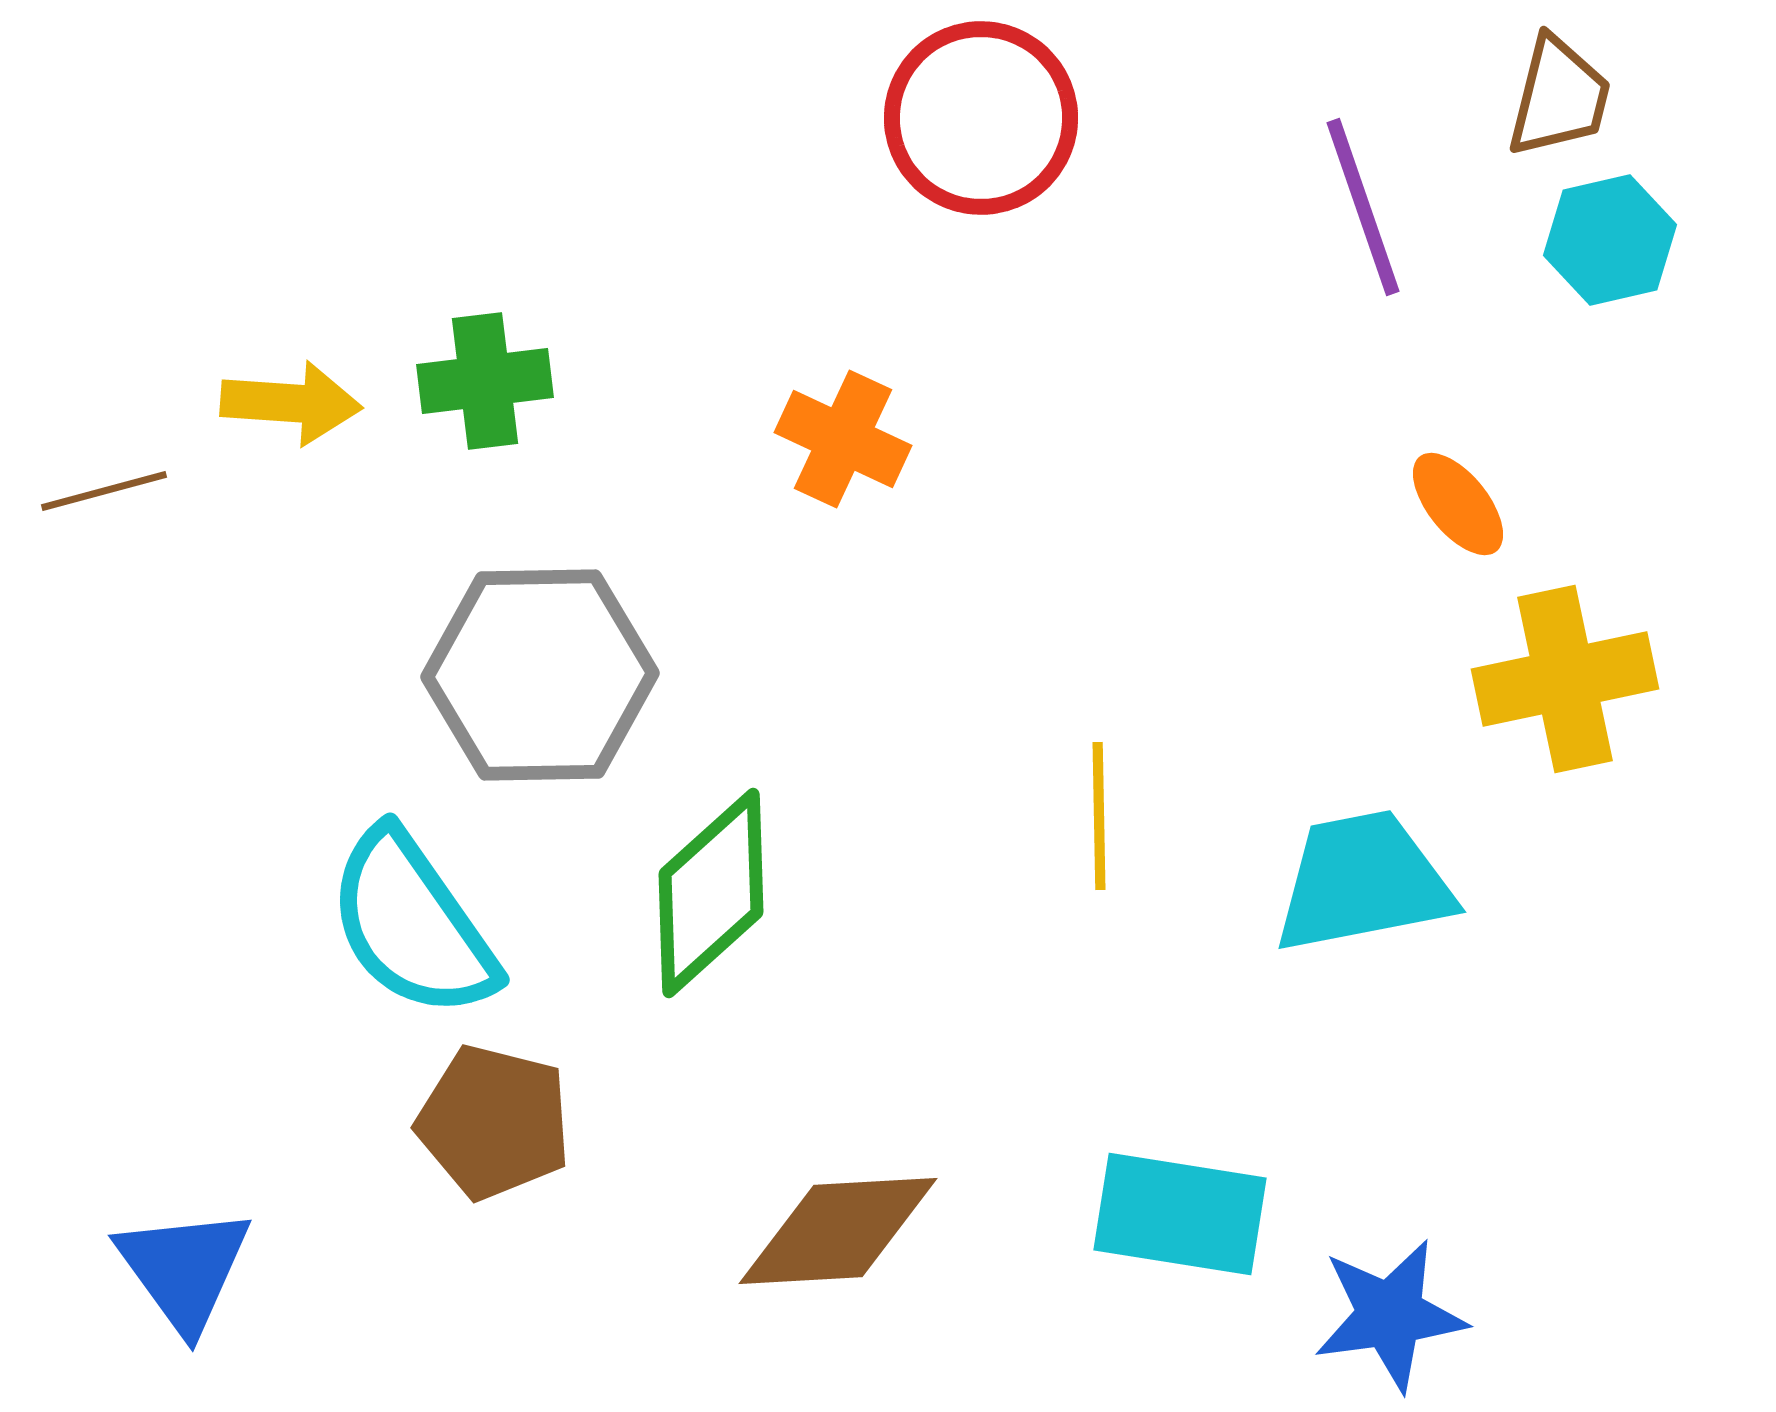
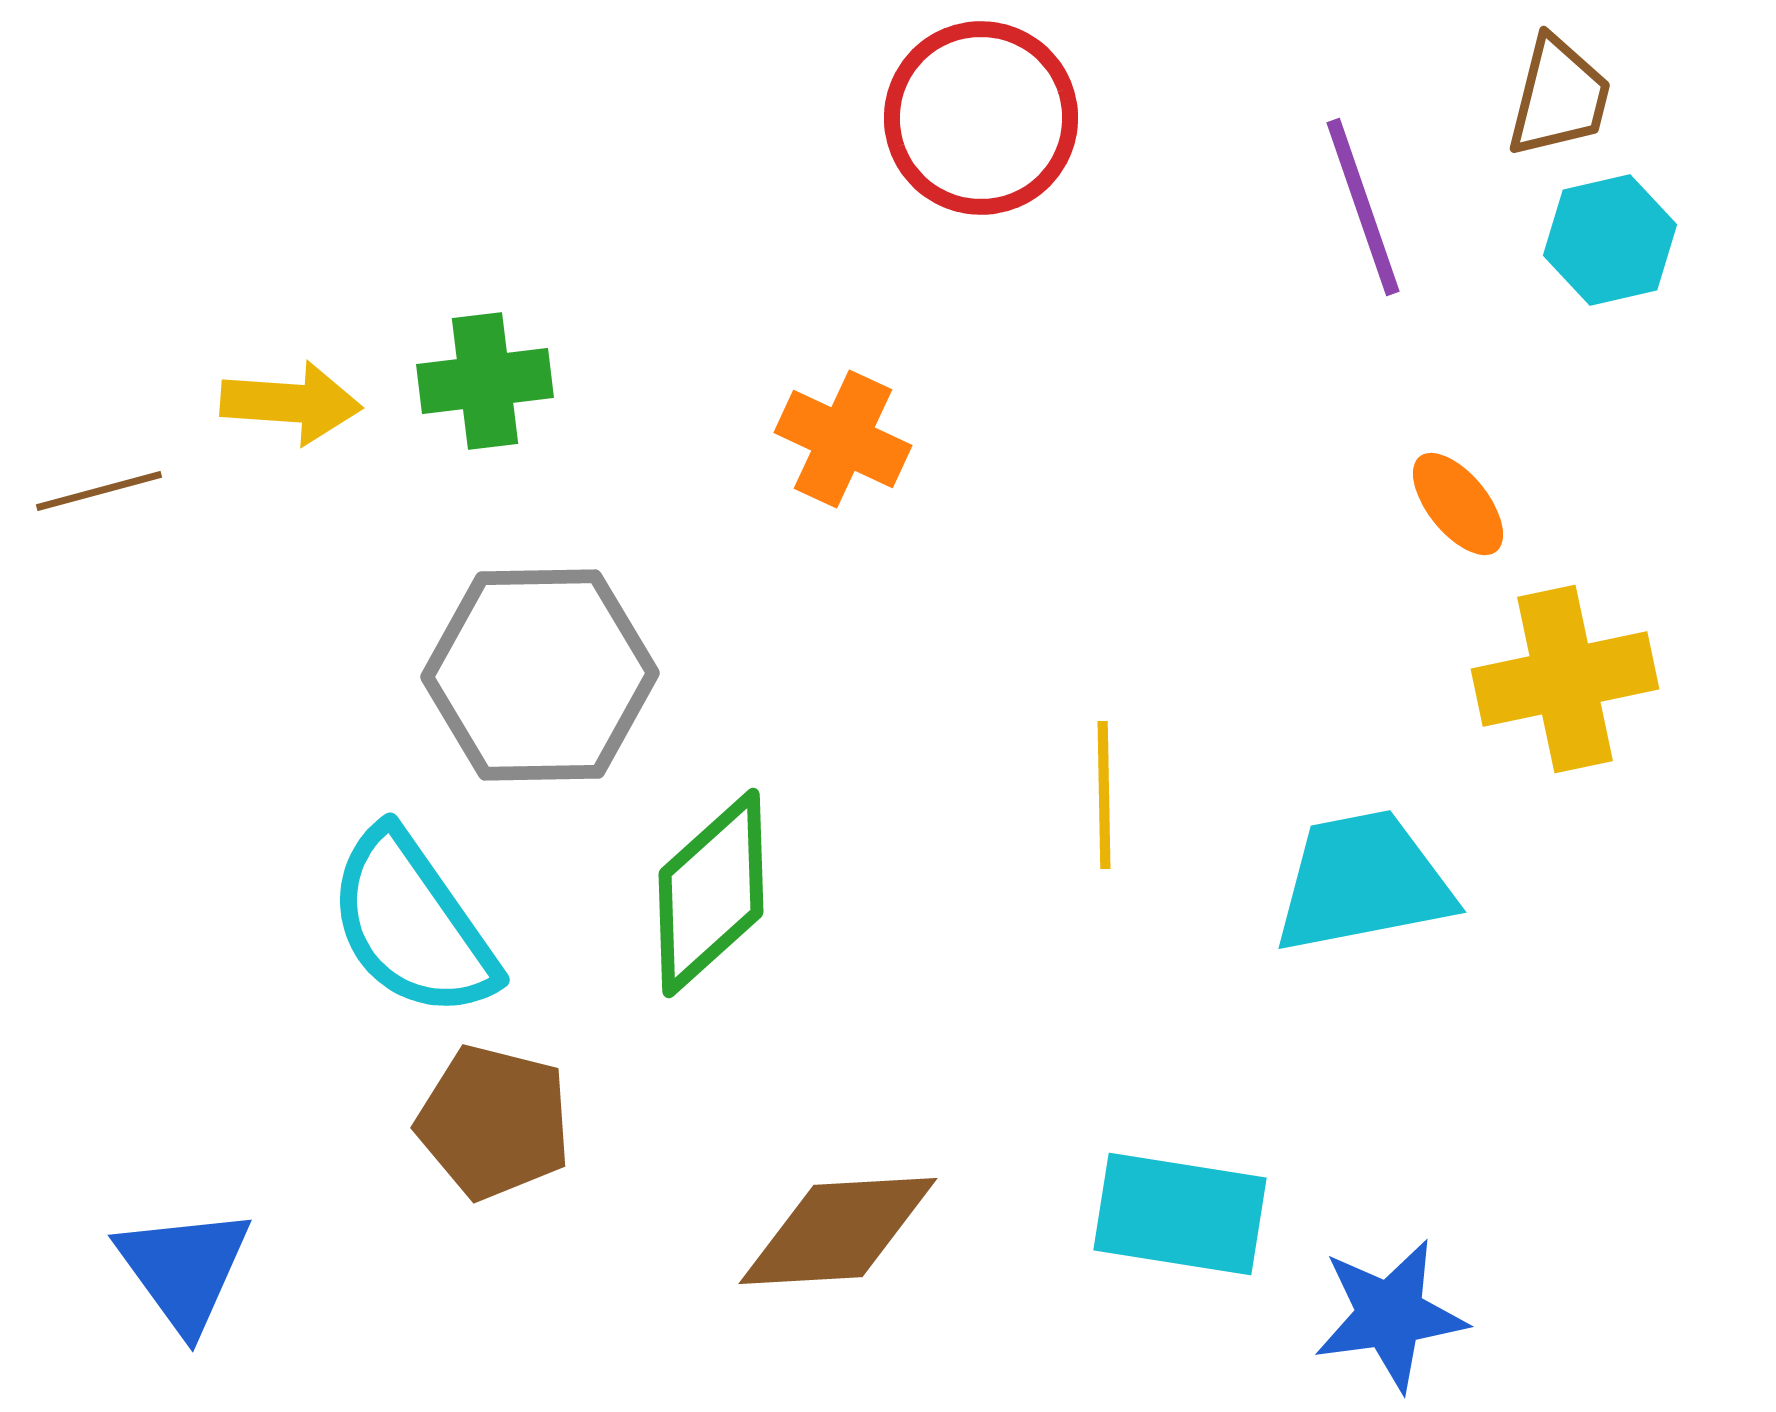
brown line: moved 5 px left
yellow line: moved 5 px right, 21 px up
